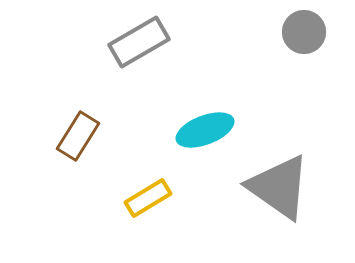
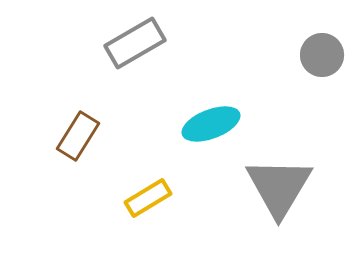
gray circle: moved 18 px right, 23 px down
gray rectangle: moved 4 px left, 1 px down
cyan ellipse: moved 6 px right, 6 px up
gray triangle: rotated 26 degrees clockwise
